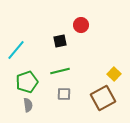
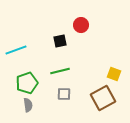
cyan line: rotated 30 degrees clockwise
yellow square: rotated 24 degrees counterclockwise
green pentagon: moved 1 px down
